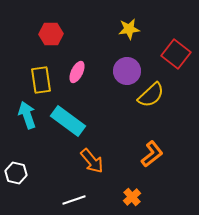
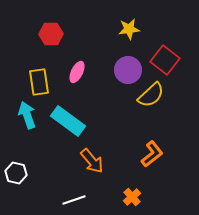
red square: moved 11 px left, 6 px down
purple circle: moved 1 px right, 1 px up
yellow rectangle: moved 2 px left, 2 px down
